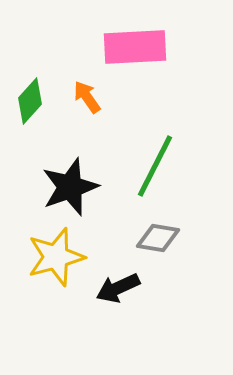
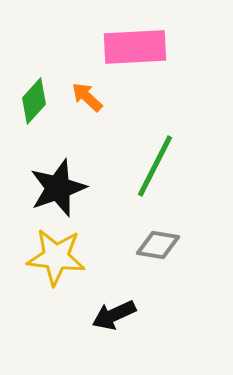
orange arrow: rotated 12 degrees counterclockwise
green diamond: moved 4 px right
black star: moved 12 px left, 1 px down
gray diamond: moved 7 px down
yellow star: rotated 22 degrees clockwise
black arrow: moved 4 px left, 27 px down
